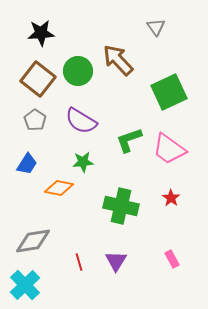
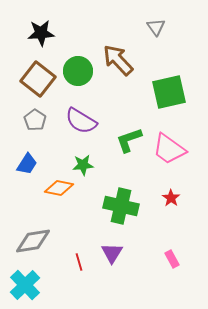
green square: rotated 12 degrees clockwise
green star: moved 3 px down
purple triangle: moved 4 px left, 8 px up
